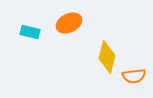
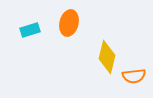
orange ellipse: rotated 50 degrees counterclockwise
cyan rectangle: moved 2 px up; rotated 30 degrees counterclockwise
